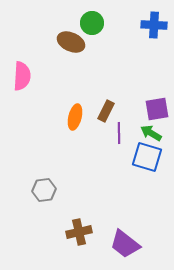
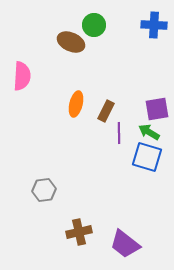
green circle: moved 2 px right, 2 px down
orange ellipse: moved 1 px right, 13 px up
green arrow: moved 2 px left, 1 px up
